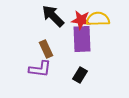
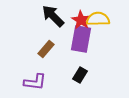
red star: rotated 24 degrees clockwise
purple rectangle: moved 1 px left; rotated 12 degrees clockwise
brown rectangle: rotated 66 degrees clockwise
purple L-shape: moved 5 px left, 13 px down
